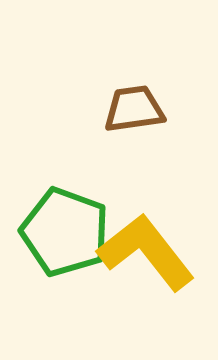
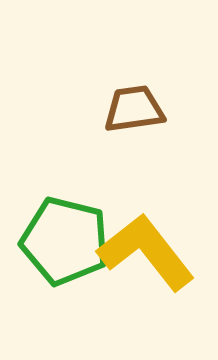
green pentagon: moved 9 px down; rotated 6 degrees counterclockwise
